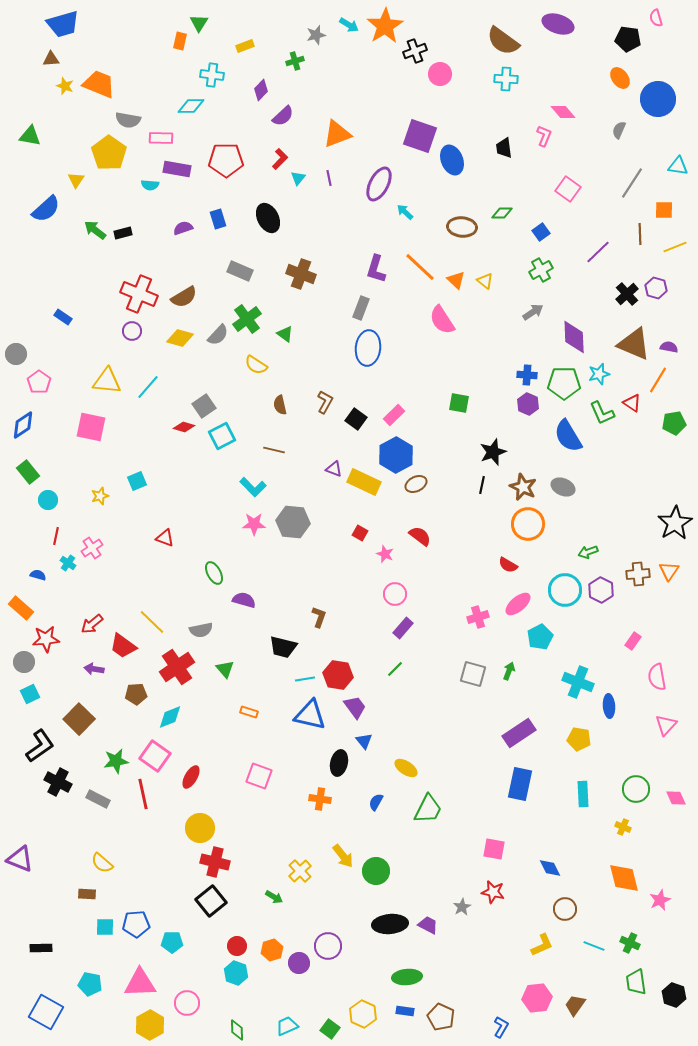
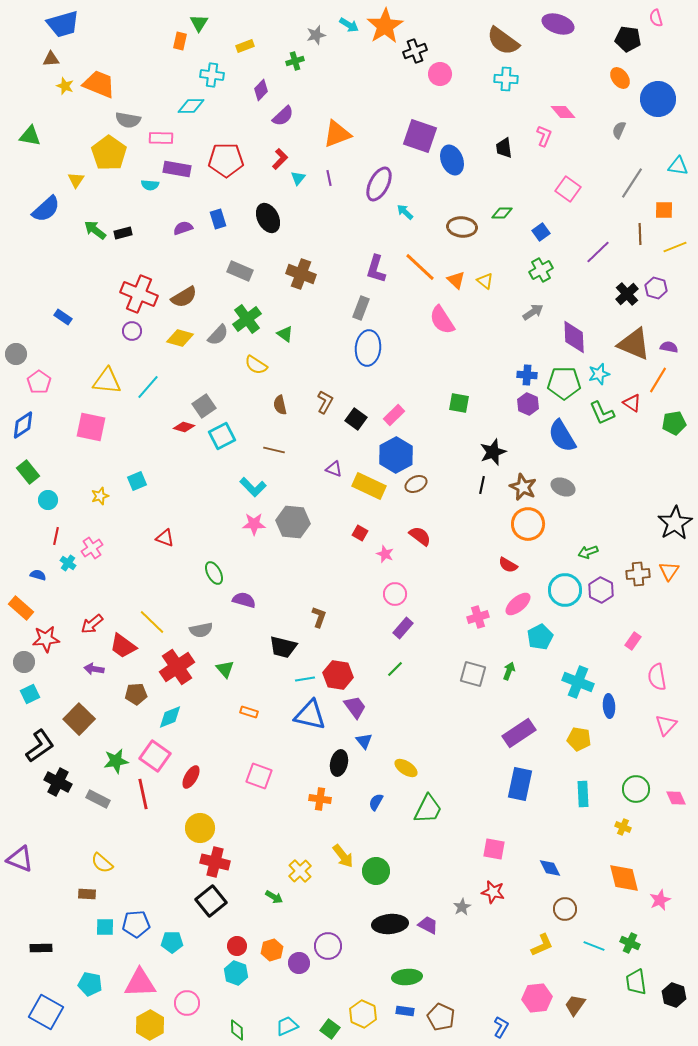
blue semicircle at (568, 436): moved 6 px left
yellow rectangle at (364, 482): moved 5 px right, 4 px down
